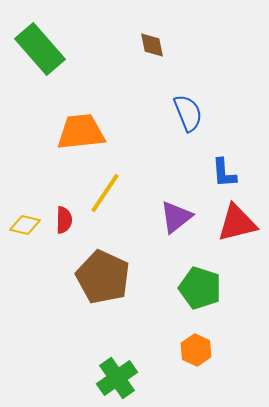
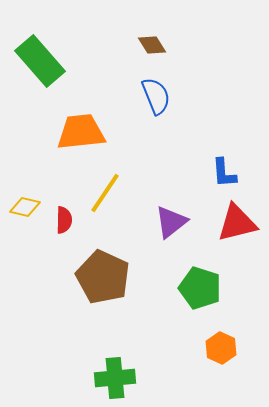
brown diamond: rotated 20 degrees counterclockwise
green rectangle: moved 12 px down
blue semicircle: moved 32 px left, 17 px up
purple triangle: moved 5 px left, 5 px down
yellow diamond: moved 18 px up
orange hexagon: moved 25 px right, 2 px up
green cross: moved 2 px left; rotated 30 degrees clockwise
